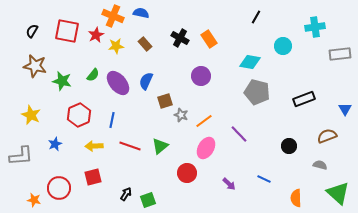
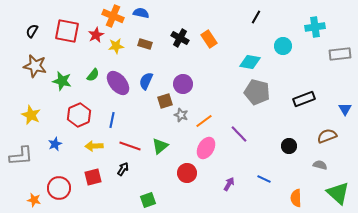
brown rectangle at (145, 44): rotated 32 degrees counterclockwise
purple circle at (201, 76): moved 18 px left, 8 px down
purple arrow at (229, 184): rotated 104 degrees counterclockwise
black arrow at (126, 194): moved 3 px left, 25 px up
